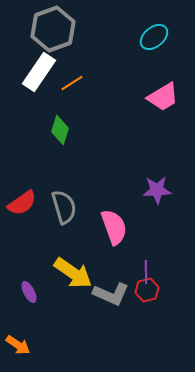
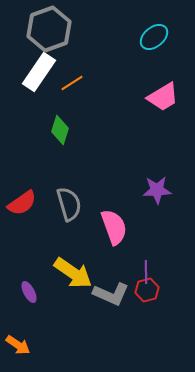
gray hexagon: moved 4 px left
gray semicircle: moved 5 px right, 3 px up
